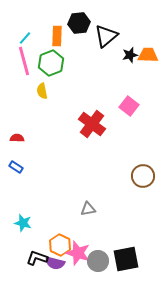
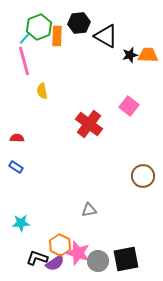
black triangle: rotated 50 degrees counterclockwise
green hexagon: moved 12 px left, 36 px up
red cross: moved 3 px left
gray triangle: moved 1 px right, 1 px down
cyan star: moved 2 px left; rotated 18 degrees counterclockwise
purple semicircle: rotated 48 degrees counterclockwise
